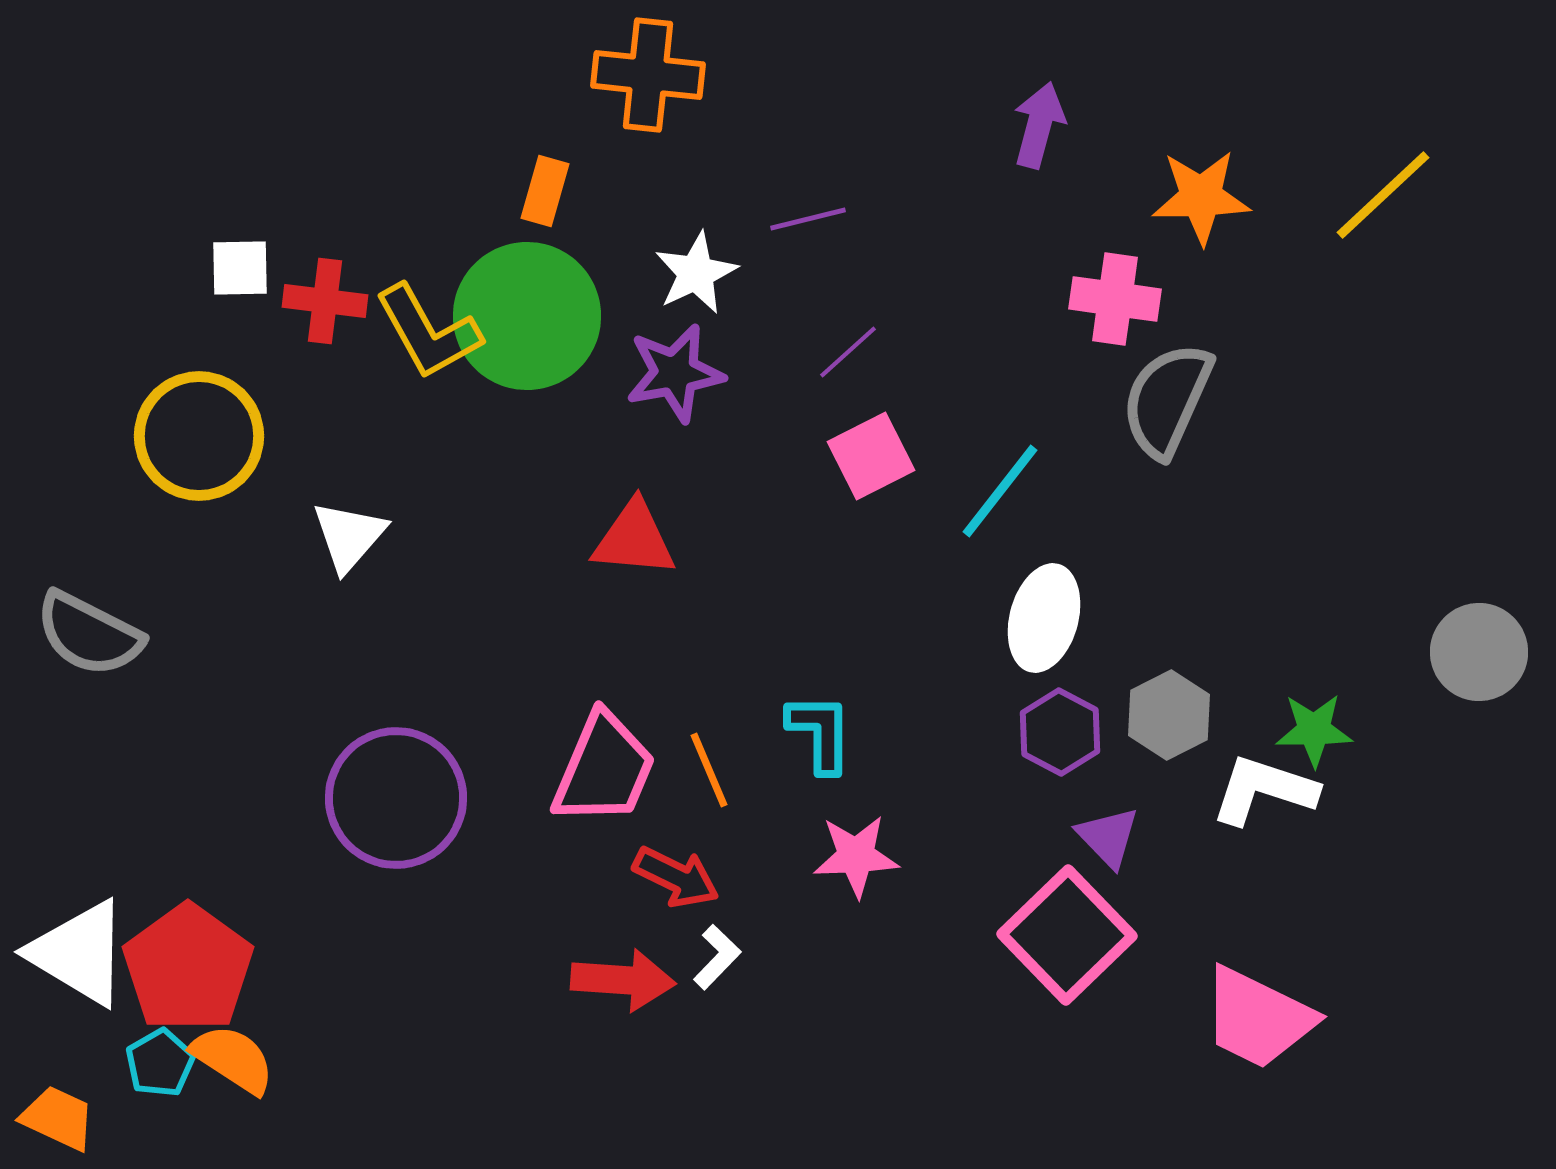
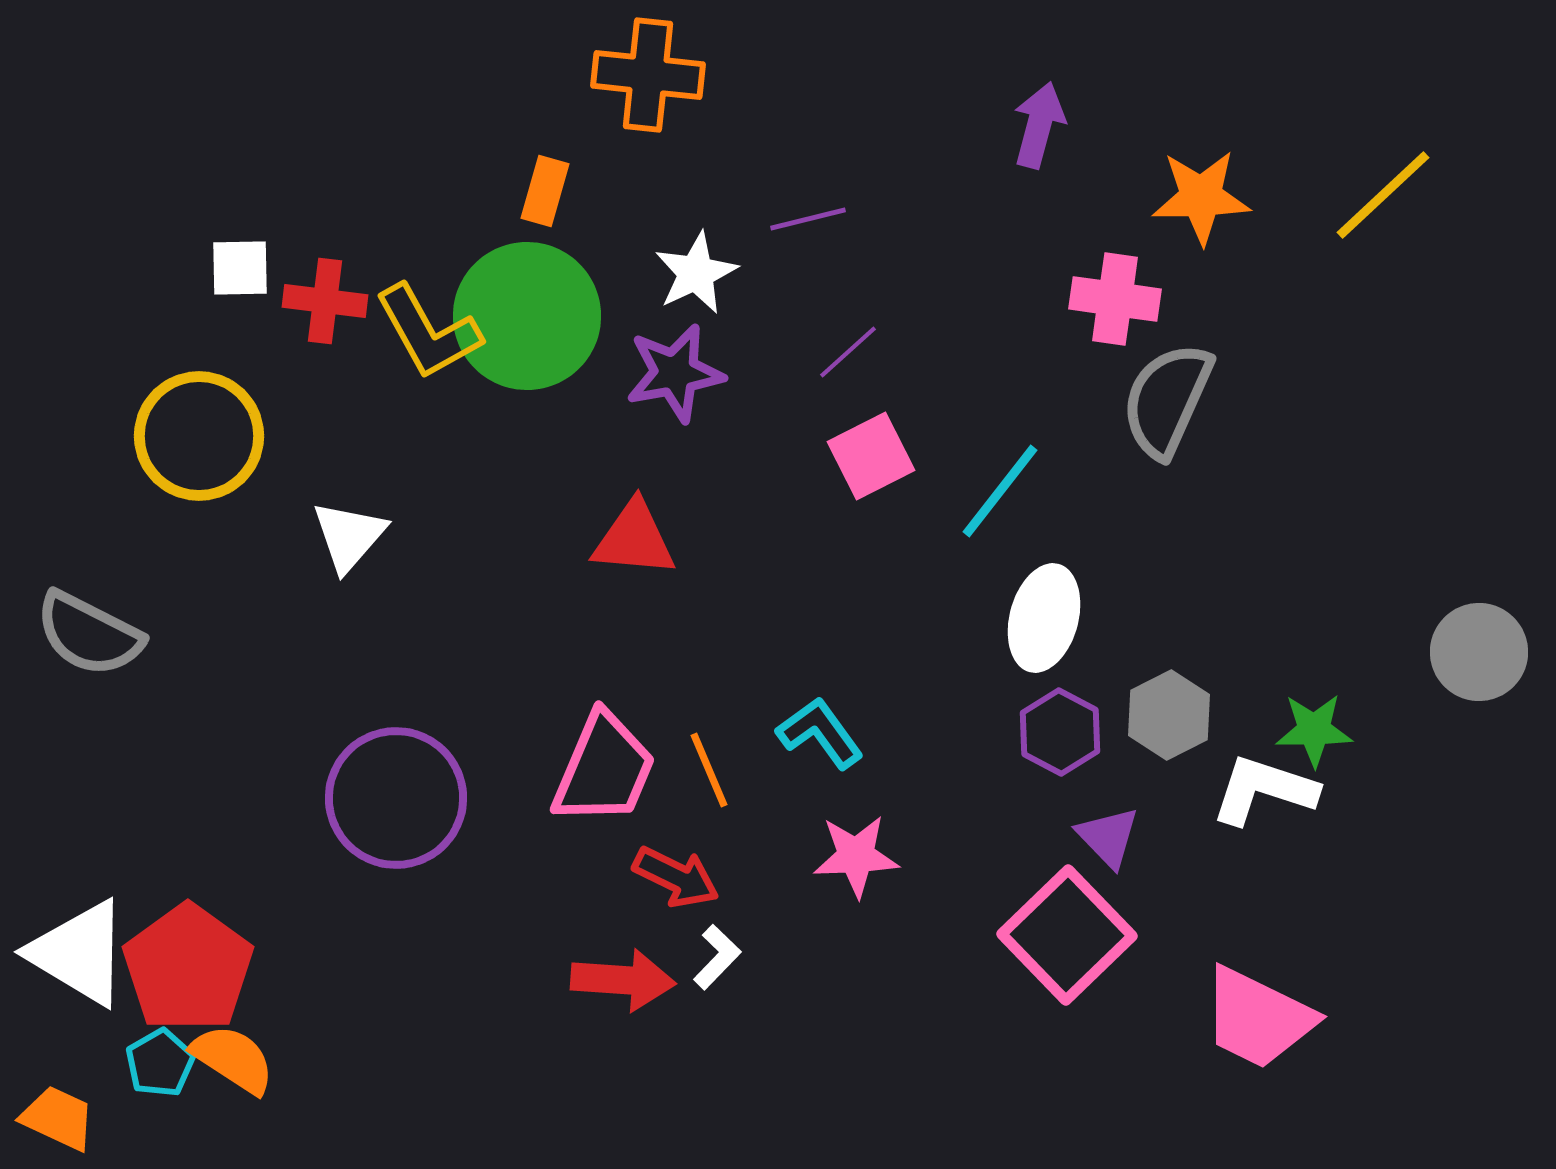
cyan L-shape at (820, 733): rotated 36 degrees counterclockwise
